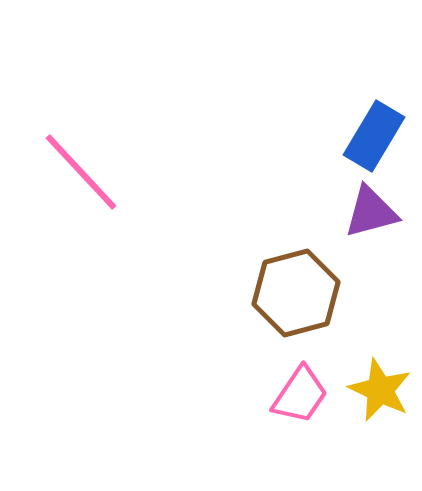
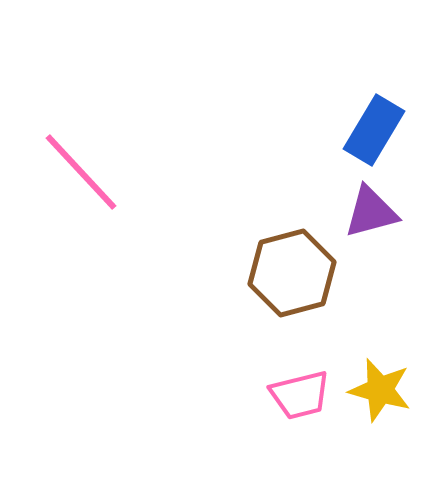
blue rectangle: moved 6 px up
brown hexagon: moved 4 px left, 20 px up
yellow star: rotated 10 degrees counterclockwise
pink trapezoid: rotated 42 degrees clockwise
